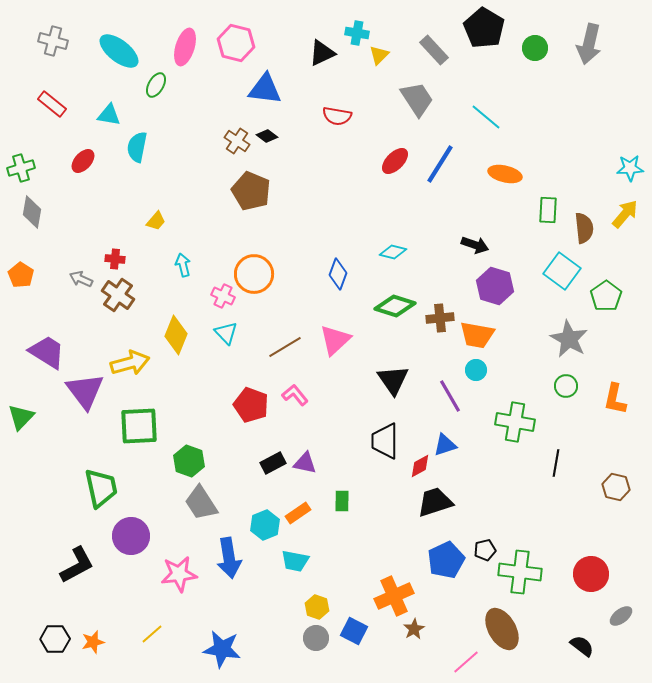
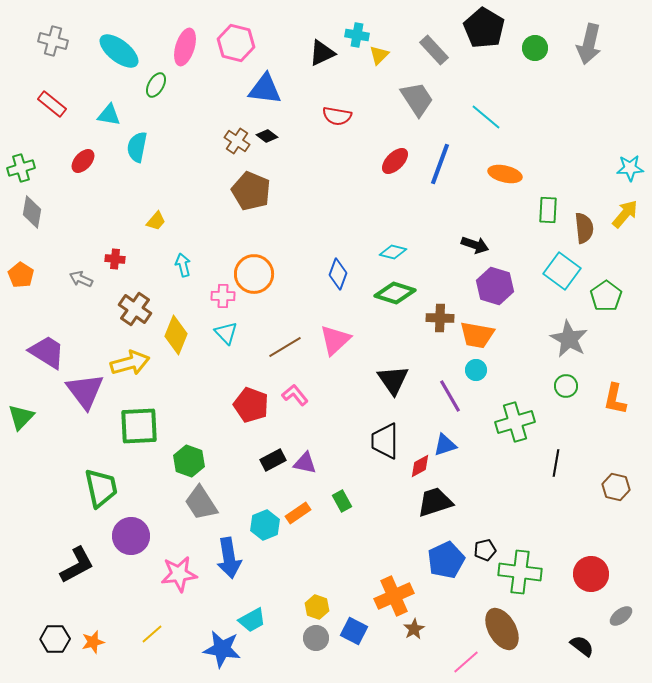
cyan cross at (357, 33): moved 2 px down
blue line at (440, 164): rotated 12 degrees counterclockwise
brown cross at (118, 295): moved 17 px right, 14 px down
pink cross at (223, 296): rotated 25 degrees counterclockwise
green diamond at (395, 306): moved 13 px up
brown cross at (440, 318): rotated 8 degrees clockwise
green cross at (515, 422): rotated 27 degrees counterclockwise
black rectangle at (273, 463): moved 3 px up
green rectangle at (342, 501): rotated 30 degrees counterclockwise
cyan trapezoid at (295, 561): moved 43 px left, 59 px down; rotated 40 degrees counterclockwise
